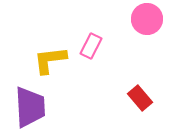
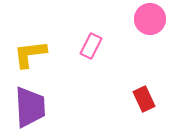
pink circle: moved 3 px right
yellow L-shape: moved 20 px left, 6 px up
red rectangle: moved 4 px right, 1 px down; rotated 15 degrees clockwise
